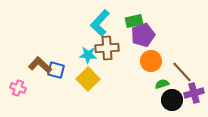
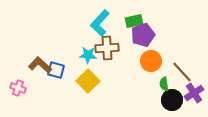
yellow square: moved 2 px down
green semicircle: moved 2 px right; rotated 80 degrees counterclockwise
purple cross: rotated 18 degrees counterclockwise
